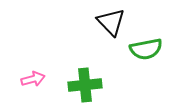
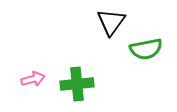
black triangle: rotated 20 degrees clockwise
green cross: moved 8 px left, 1 px up
